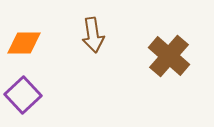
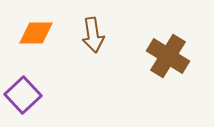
orange diamond: moved 12 px right, 10 px up
brown cross: moved 1 px left; rotated 9 degrees counterclockwise
